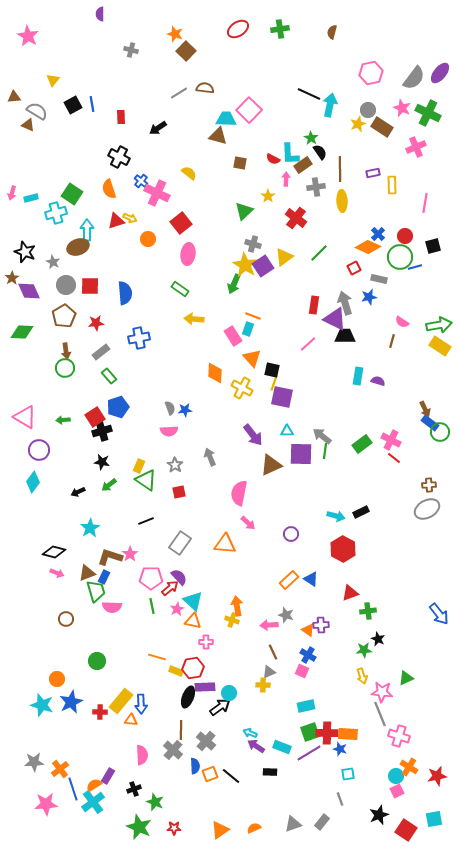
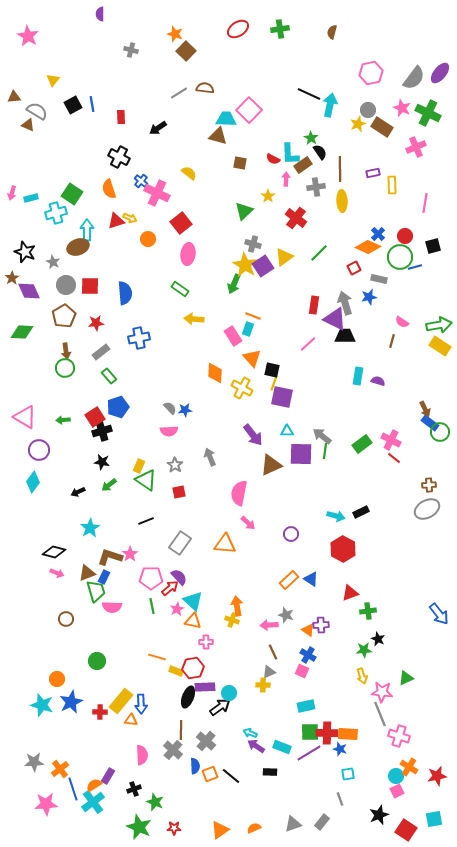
gray semicircle at (170, 408): rotated 24 degrees counterclockwise
green square at (310, 732): rotated 18 degrees clockwise
